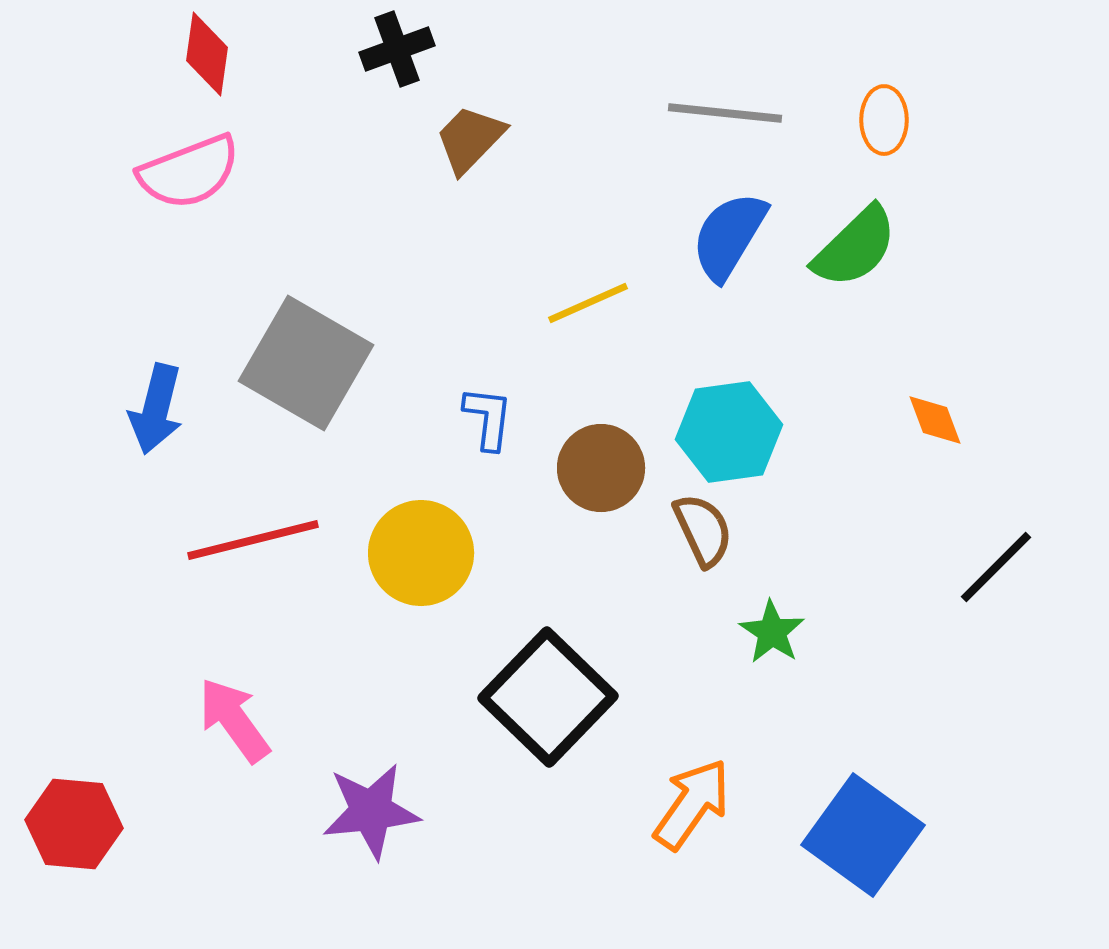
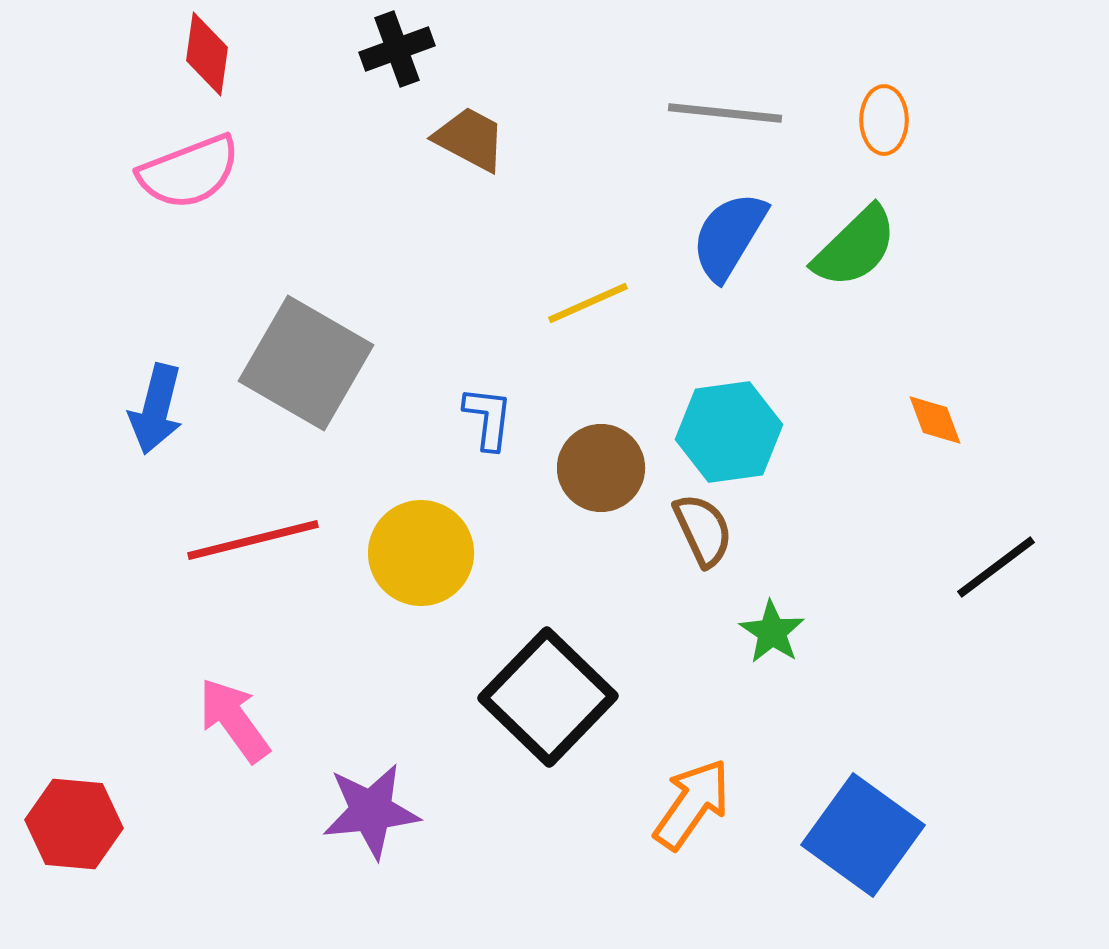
brown trapezoid: rotated 74 degrees clockwise
black line: rotated 8 degrees clockwise
